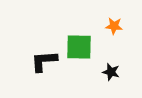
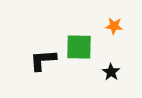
black L-shape: moved 1 px left, 1 px up
black star: rotated 18 degrees clockwise
